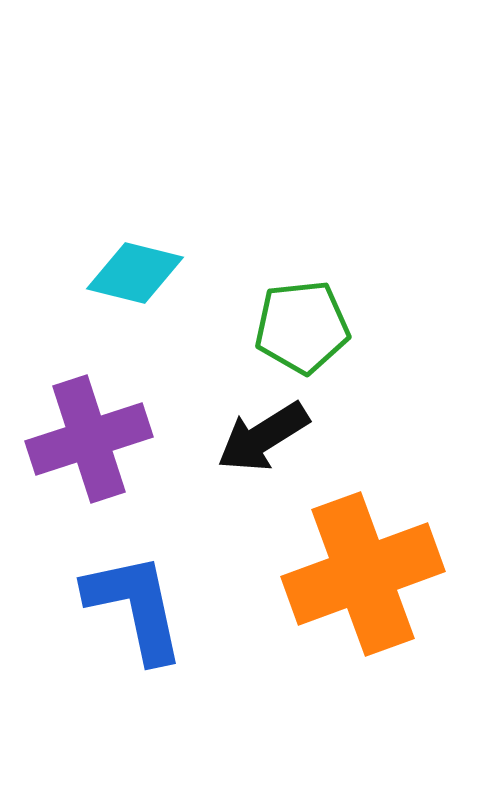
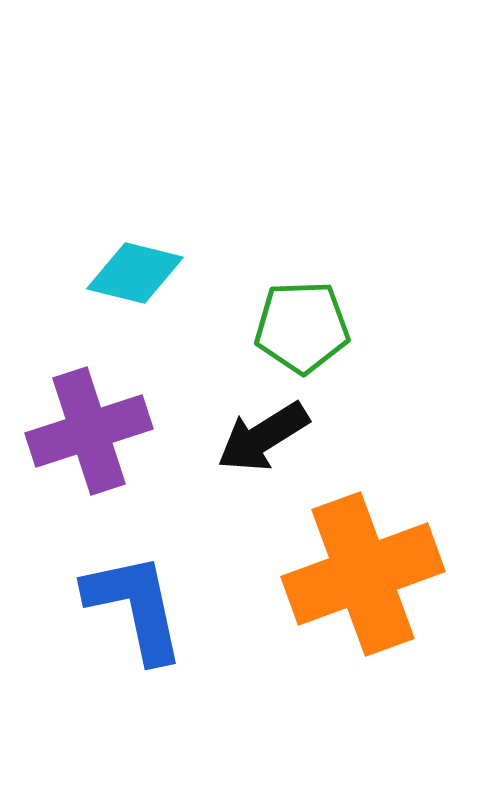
green pentagon: rotated 4 degrees clockwise
purple cross: moved 8 px up
